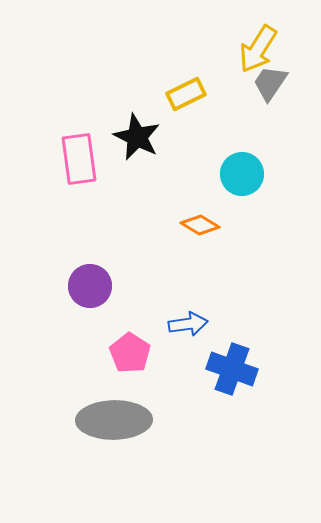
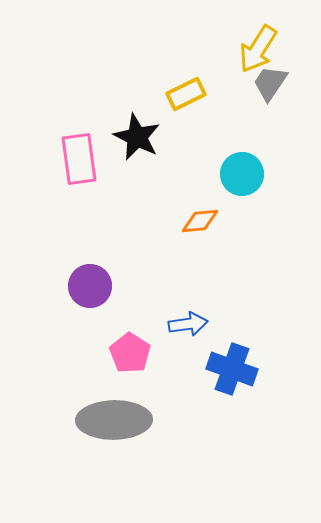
orange diamond: moved 4 px up; rotated 36 degrees counterclockwise
